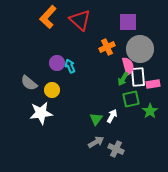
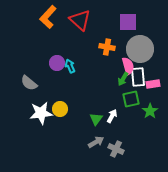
orange cross: rotated 35 degrees clockwise
yellow circle: moved 8 px right, 19 px down
